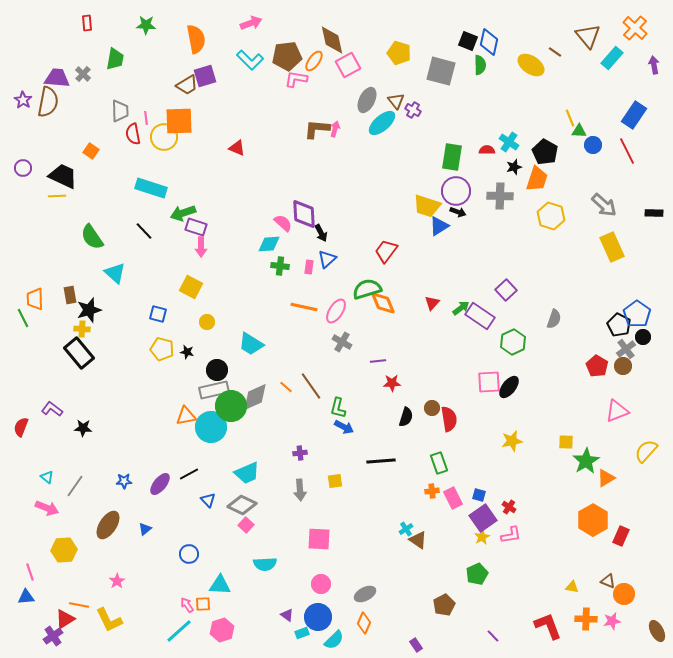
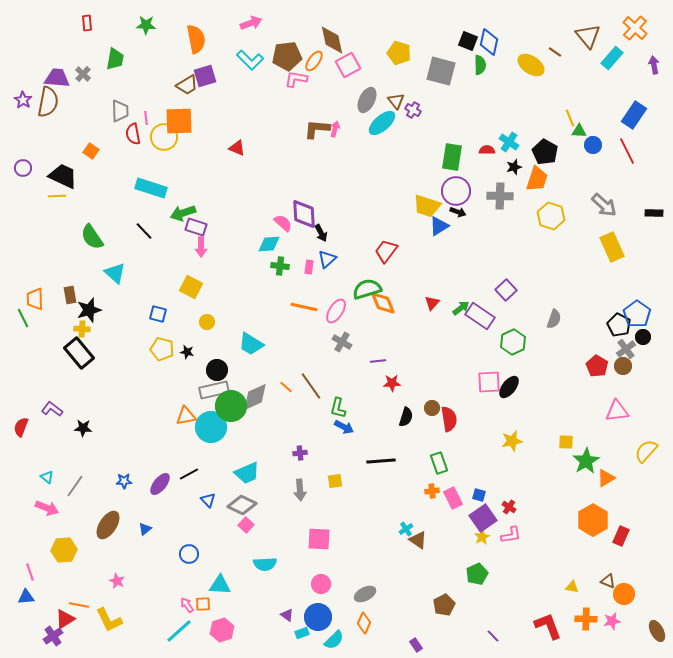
pink triangle at (617, 411): rotated 15 degrees clockwise
pink star at (117, 581): rotated 14 degrees counterclockwise
